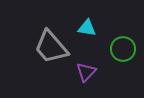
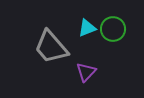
cyan triangle: rotated 30 degrees counterclockwise
green circle: moved 10 px left, 20 px up
